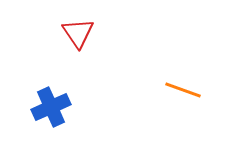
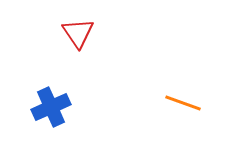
orange line: moved 13 px down
